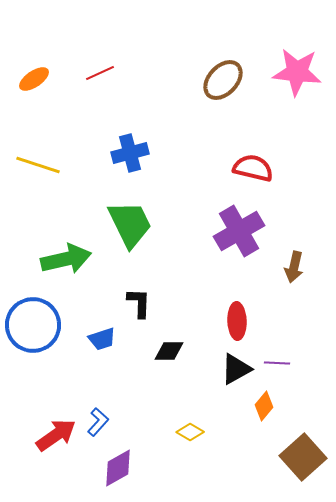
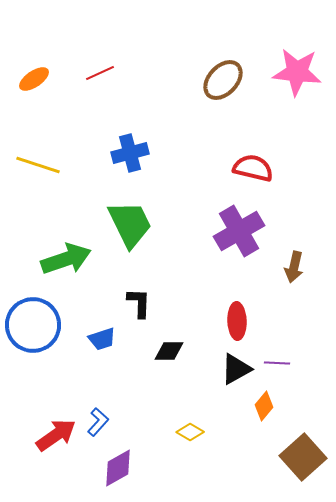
green arrow: rotated 6 degrees counterclockwise
